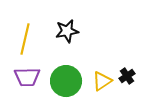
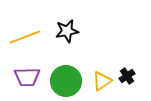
yellow line: moved 2 px up; rotated 56 degrees clockwise
